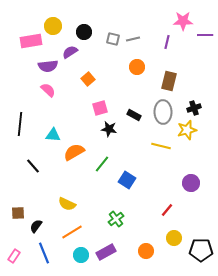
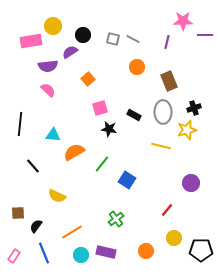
black circle at (84, 32): moved 1 px left, 3 px down
gray line at (133, 39): rotated 40 degrees clockwise
brown rectangle at (169, 81): rotated 36 degrees counterclockwise
yellow semicircle at (67, 204): moved 10 px left, 8 px up
purple rectangle at (106, 252): rotated 42 degrees clockwise
